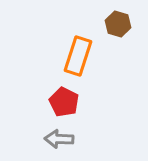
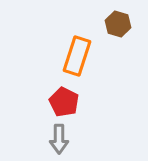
orange rectangle: moved 1 px left
gray arrow: rotated 92 degrees counterclockwise
